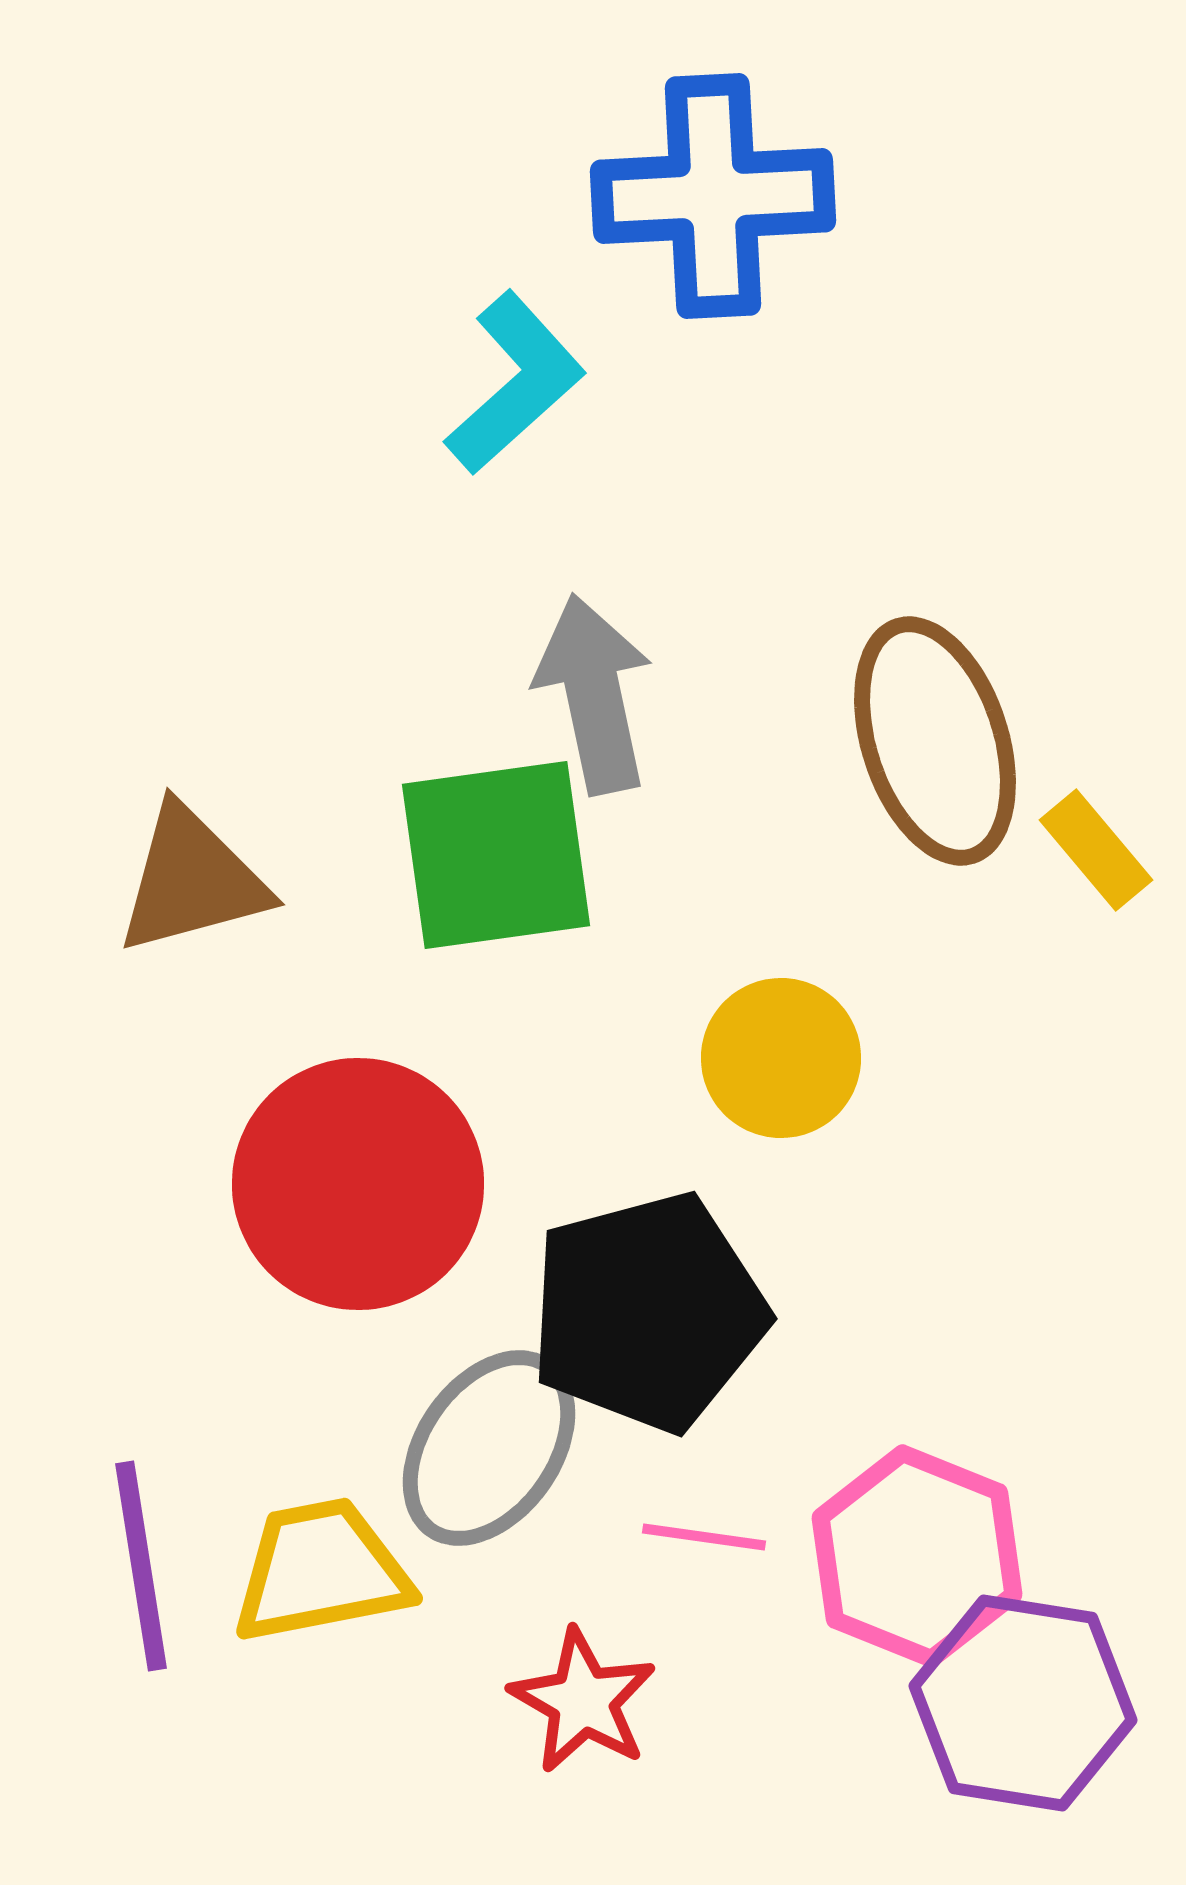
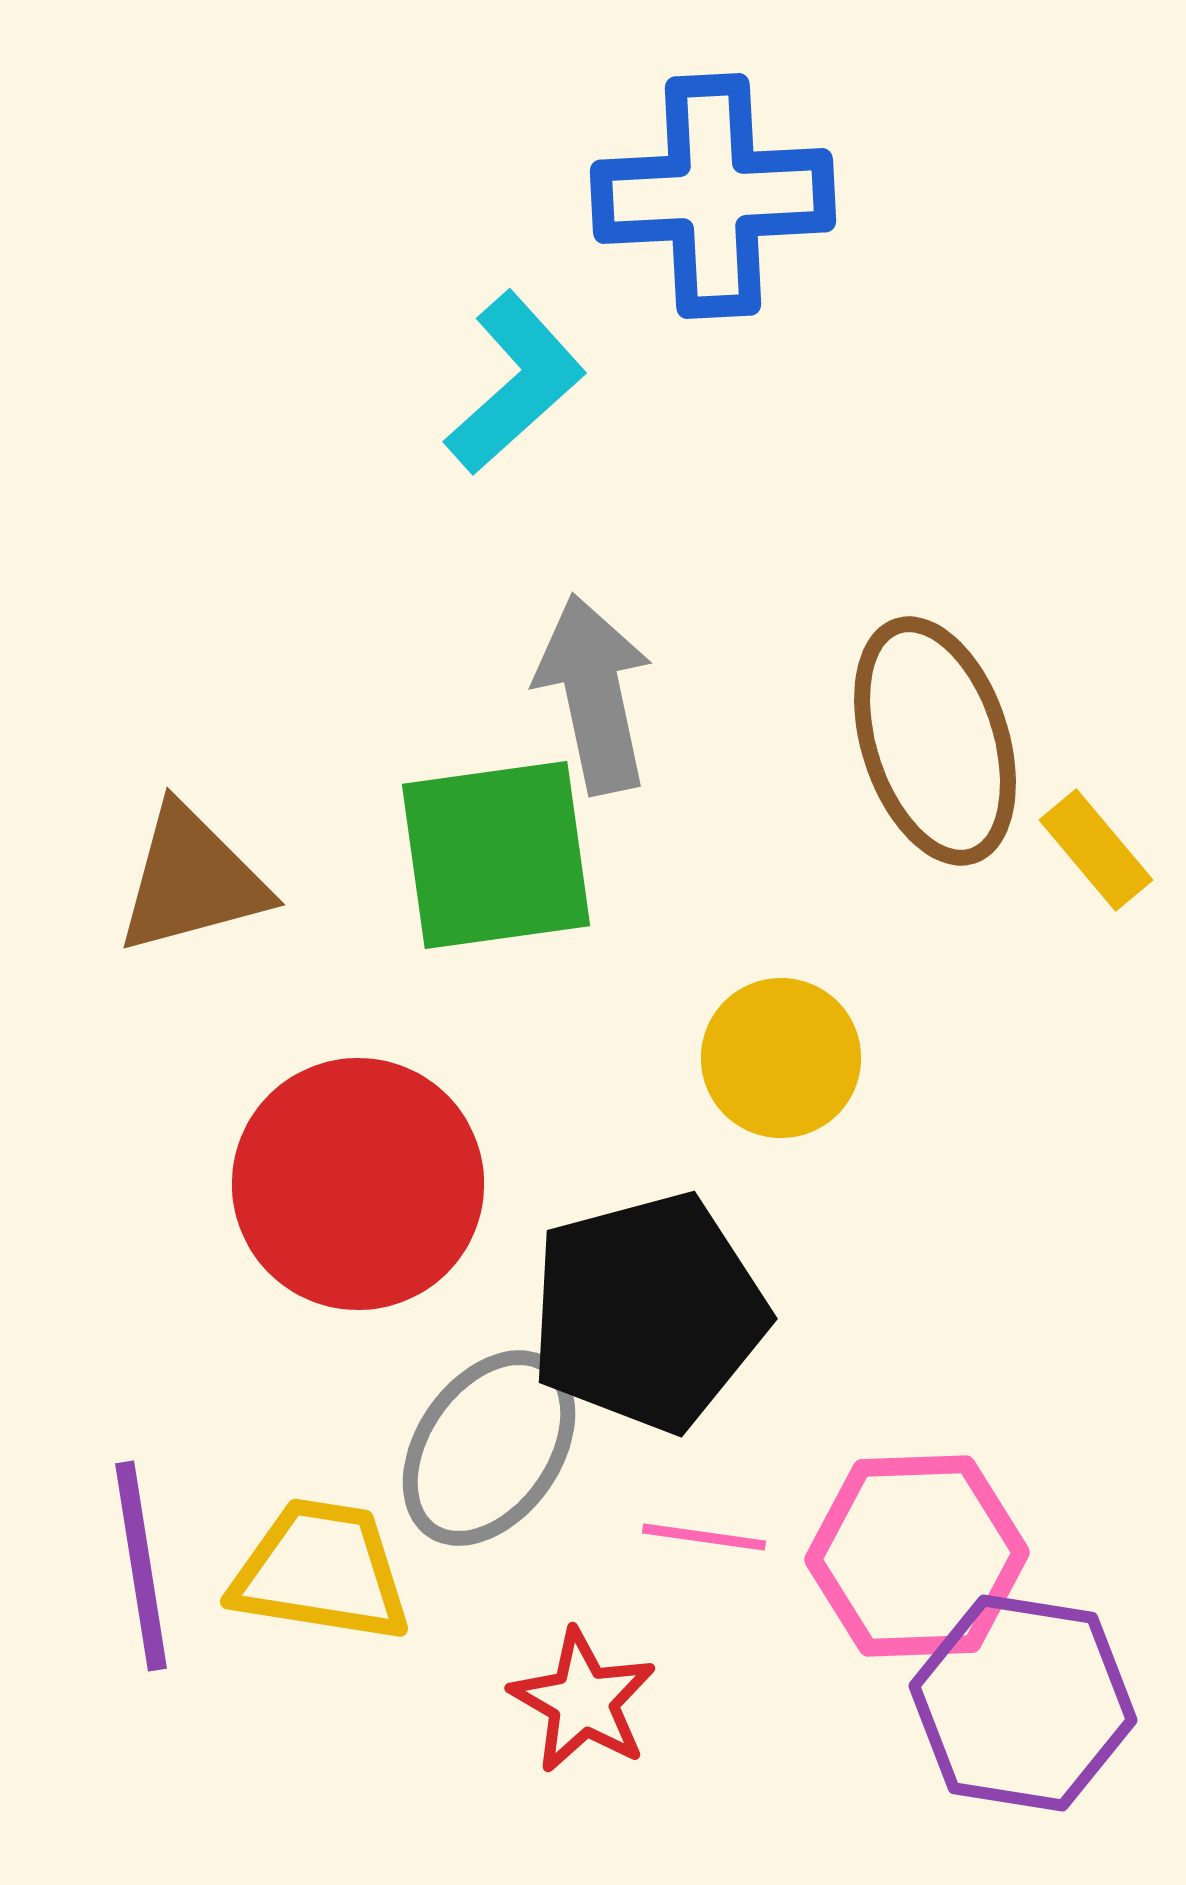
pink hexagon: rotated 24 degrees counterclockwise
yellow trapezoid: rotated 20 degrees clockwise
